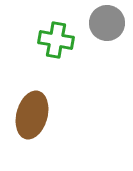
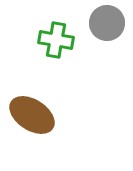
brown ellipse: rotated 72 degrees counterclockwise
